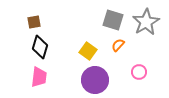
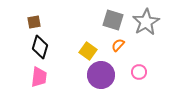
purple circle: moved 6 px right, 5 px up
